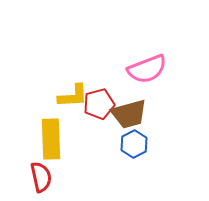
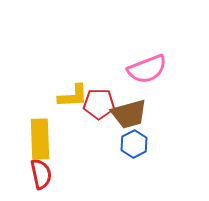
red pentagon: rotated 16 degrees clockwise
yellow rectangle: moved 11 px left
red semicircle: moved 3 px up
